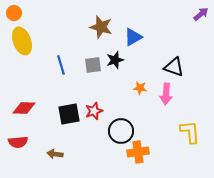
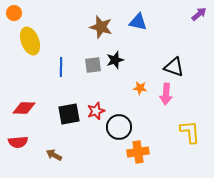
purple arrow: moved 2 px left
blue triangle: moved 5 px right, 15 px up; rotated 42 degrees clockwise
yellow ellipse: moved 8 px right
blue line: moved 2 px down; rotated 18 degrees clockwise
red star: moved 2 px right
black circle: moved 2 px left, 4 px up
brown arrow: moved 1 px left, 1 px down; rotated 21 degrees clockwise
